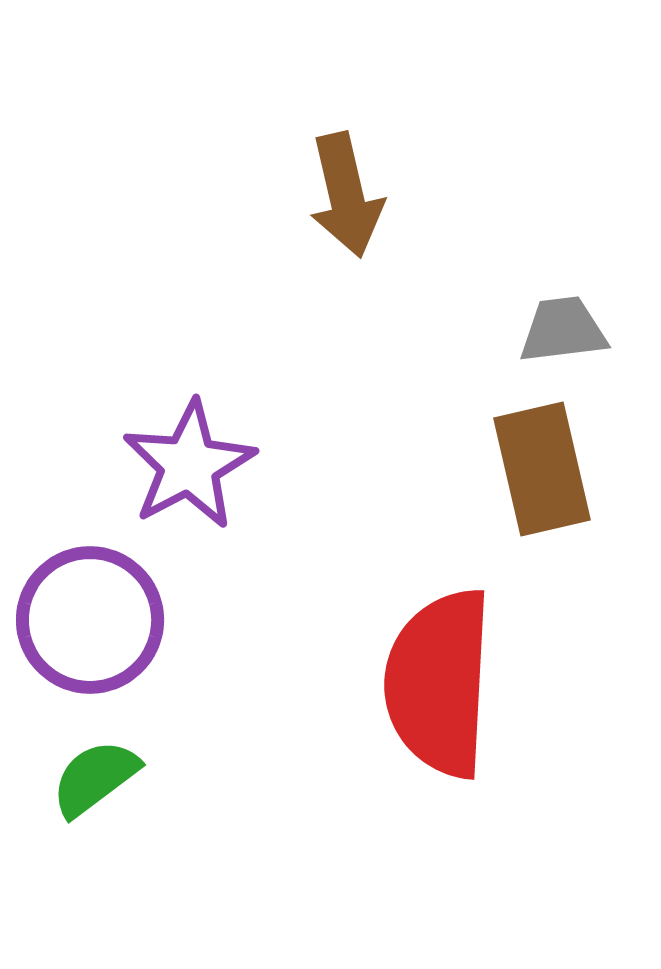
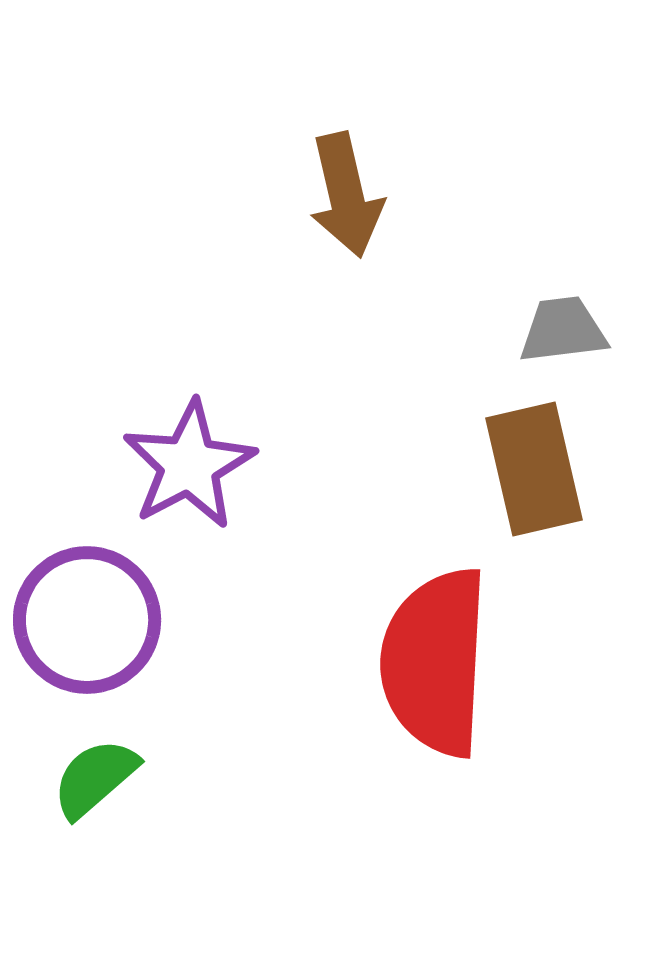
brown rectangle: moved 8 px left
purple circle: moved 3 px left
red semicircle: moved 4 px left, 21 px up
green semicircle: rotated 4 degrees counterclockwise
